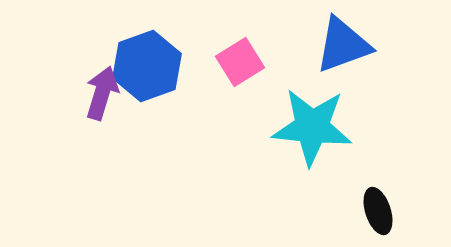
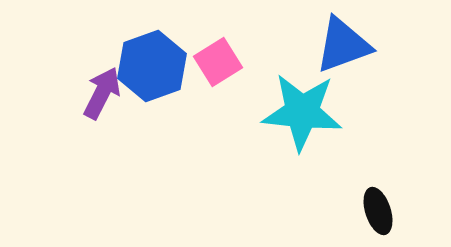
pink square: moved 22 px left
blue hexagon: moved 5 px right
purple arrow: rotated 10 degrees clockwise
cyan star: moved 10 px left, 15 px up
